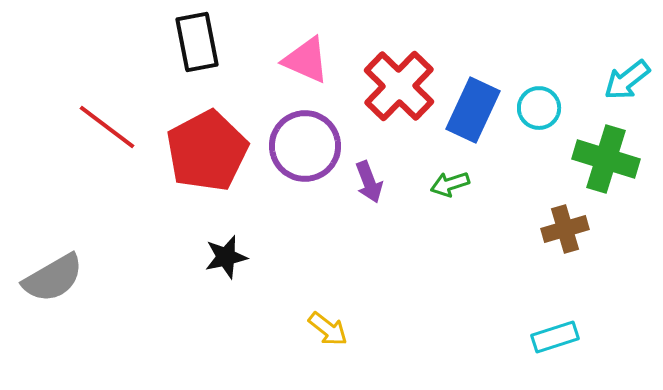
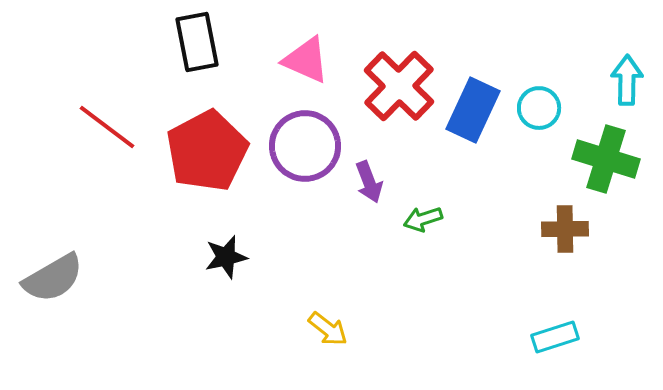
cyan arrow: rotated 129 degrees clockwise
green arrow: moved 27 px left, 35 px down
brown cross: rotated 15 degrees clockwise
